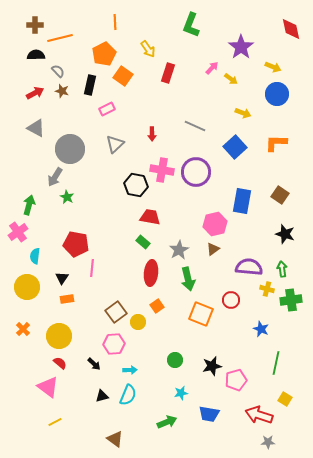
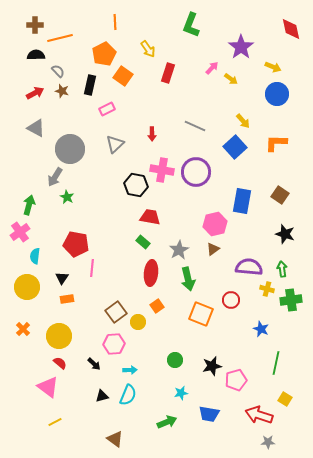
yellow arrow at (243, 113): moved 8 px down; rotated 28 degrees clockwise
pink cross at (18, 232): moved 2 px right
